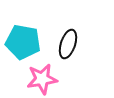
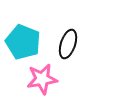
cyan pentagon: rotated 12 degrees clockwise
